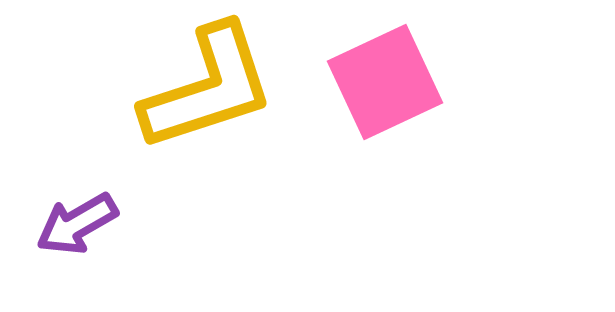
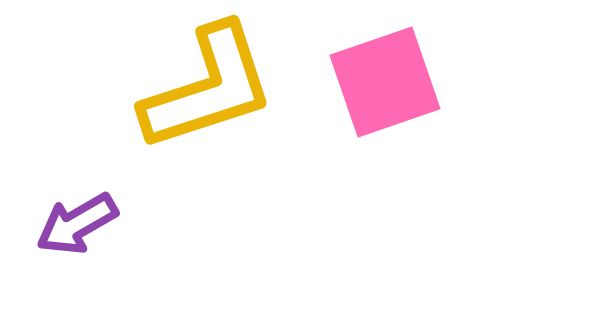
pink square: rotated 6 degrees clockwise
